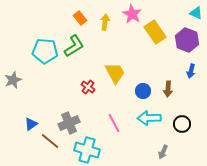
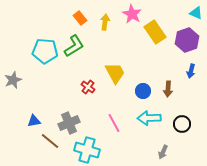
purple hexagon: rotated 20 degrees clockwise
blue triangle: moved 3 px right, 3 px up; rotated 24 degrees clockwise
